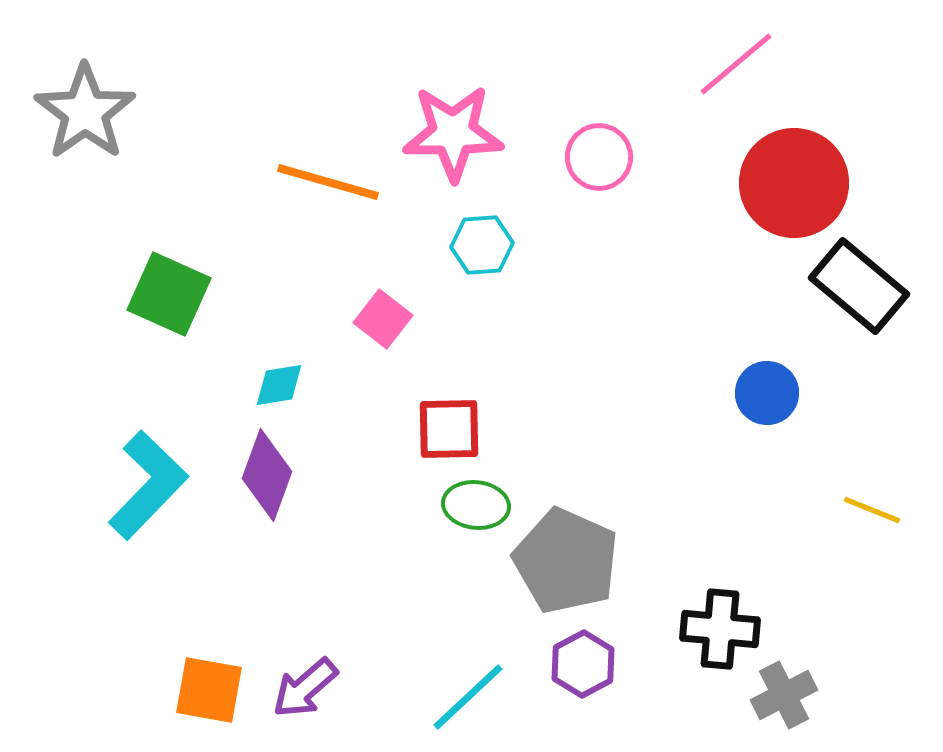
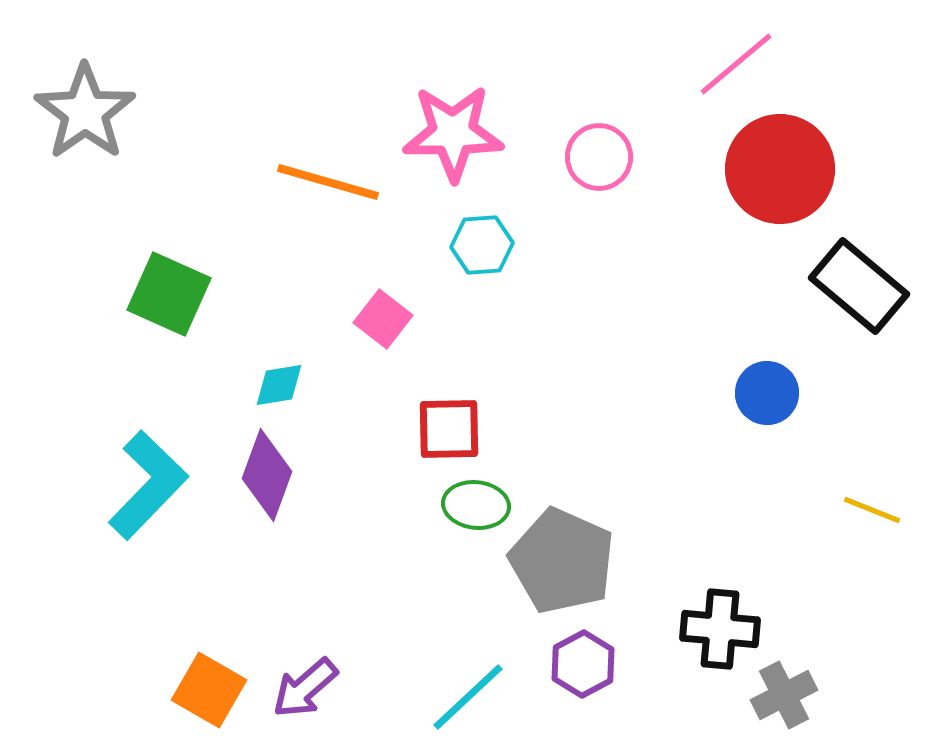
red circle: moved 14 px left, 14 px up
gray pentagon: moved 4 px left
orange square: rotated 20 degrees clockwise
